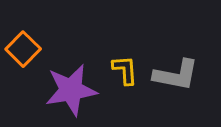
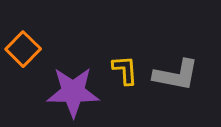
purple star: moved 2 px right, 2 px down; rotated 10 degrees clockwise
